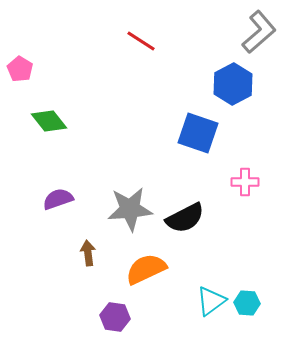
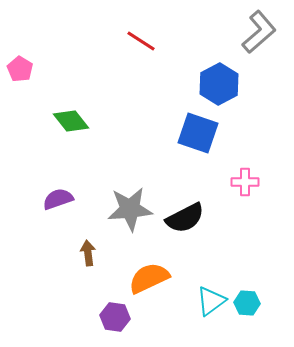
blue hexagon: moved 14 px left
green diamond: moved 22 px right
orange semicircle: moved 3 px right, 9 px down
